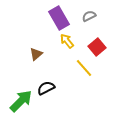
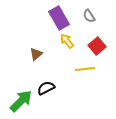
gray semicircle: rotated 96 degrees counterclockwise
red square: moved 1 px up
yellow line: moved 1 px right, 1 px down; rotated 54 degrees counterclockwise
